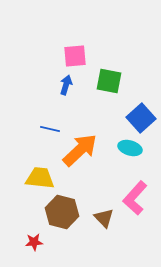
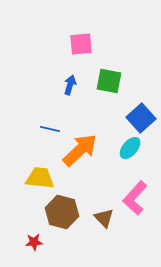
pink square: moved 6 px right, 12 px up
blue arrow: moved 4 px right
cyan ellipse: rotated 65 degrees counterclockwise
